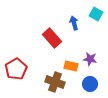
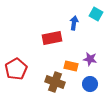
blue arrow: rotated 24 degrees clockwise
red rectangle: rotated 60 degrees counterclockwise
